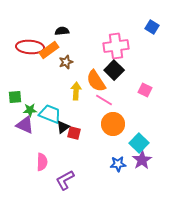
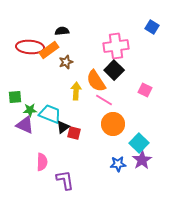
purple L-shape: rotated 110 degrees clockwise
